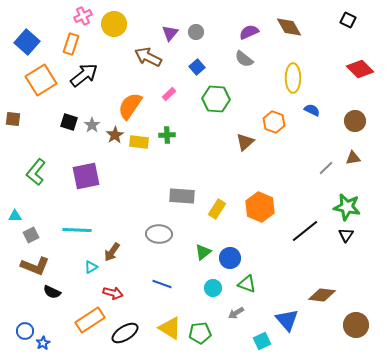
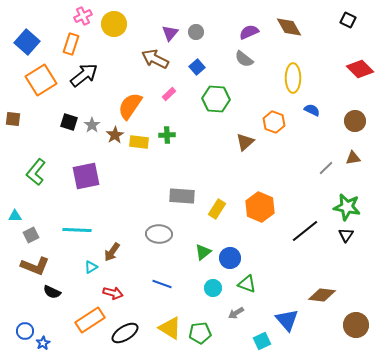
brown arrow at (148, 57): moved 7 px right, 2 px down
